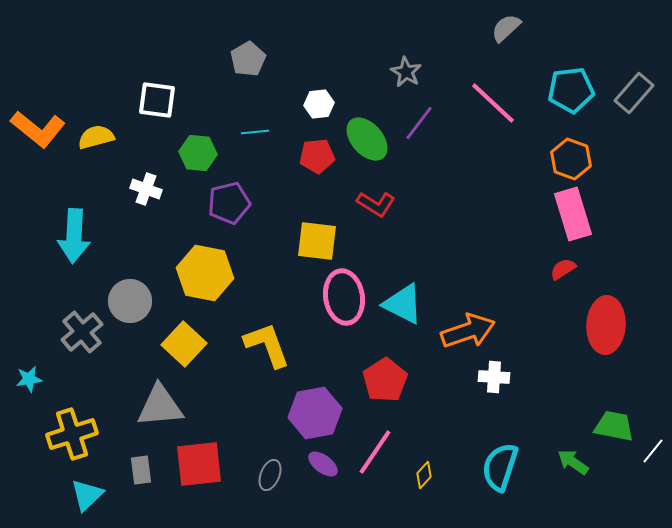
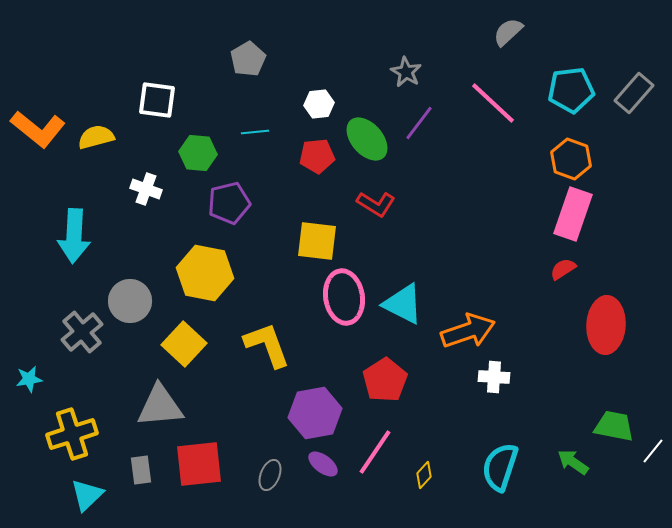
gray semicircle at (506, 28): moved 2 px right, 4 px down
pink rectangle at (573, 214): rotated 36 degrees clockwise
